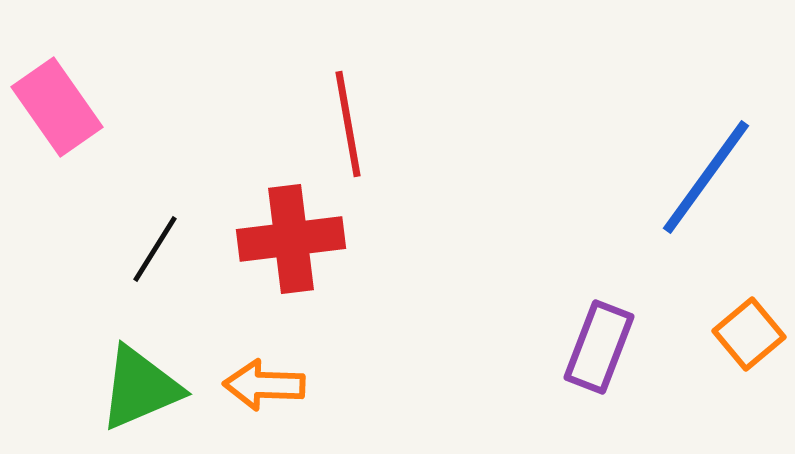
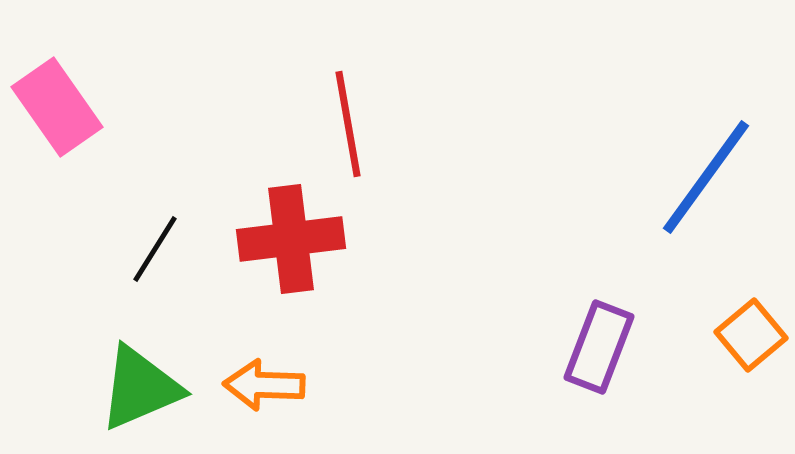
orange square: moved 2 px right, 1 px down
